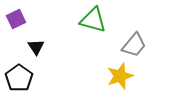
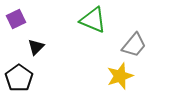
green triangle: rotated 8 degrees clockwise
black triangle: rotated 18 degrees clockwise
